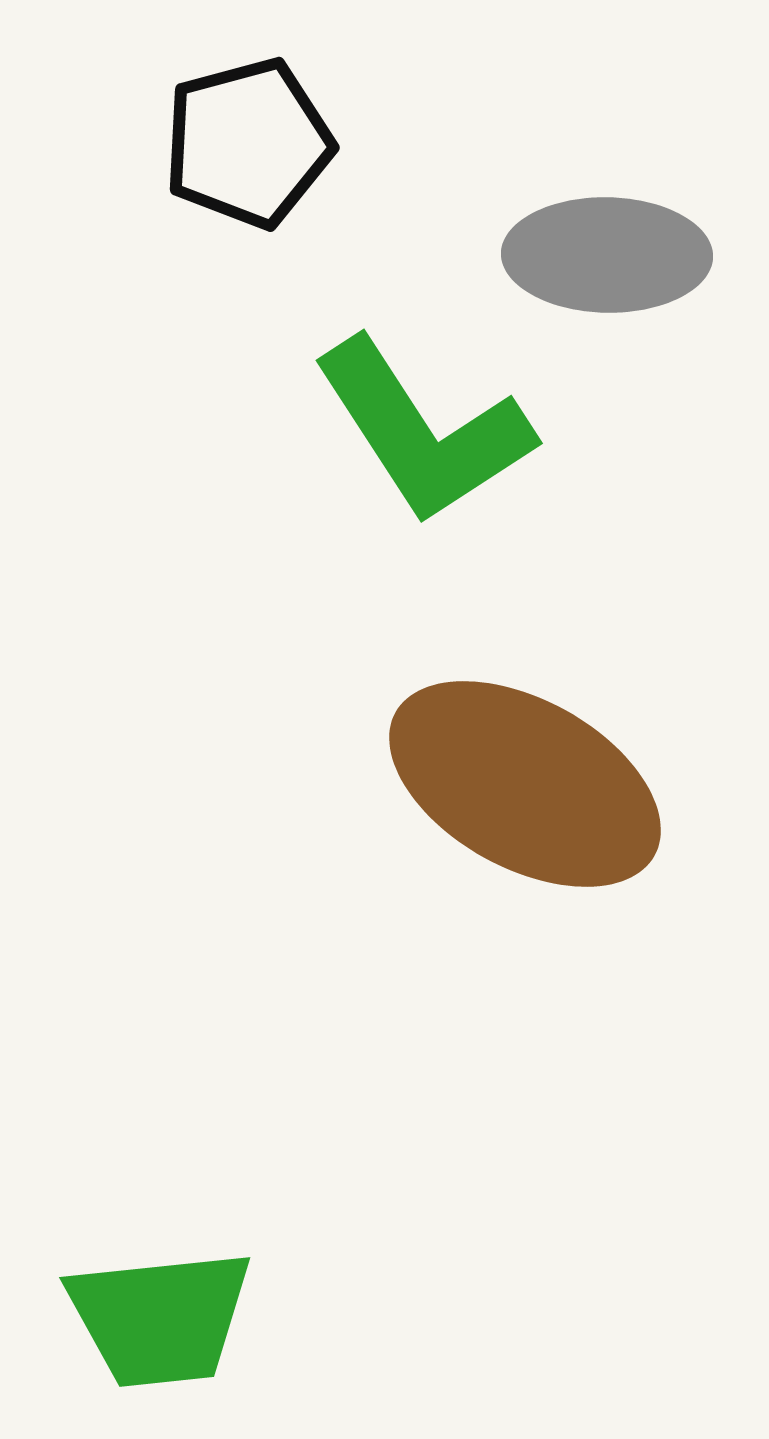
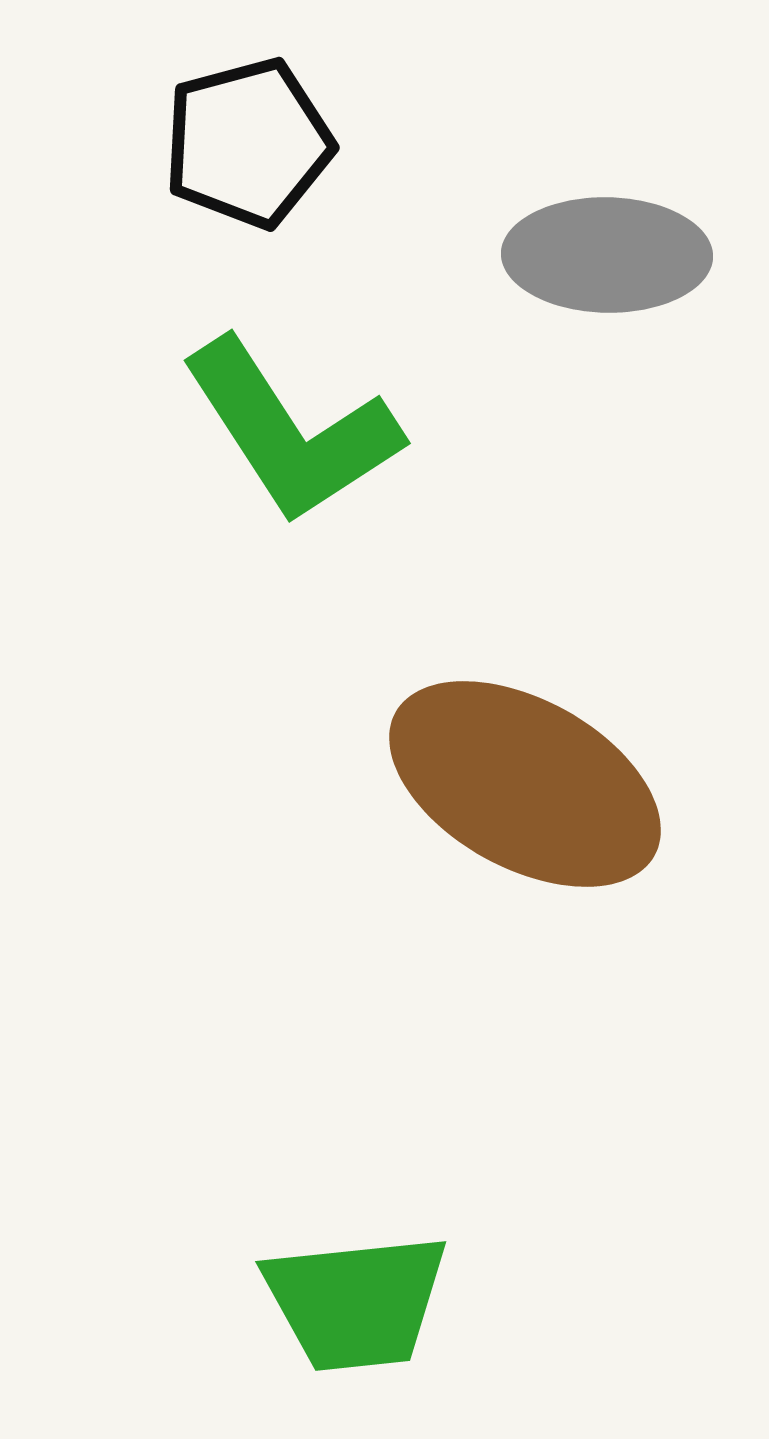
green L-shape: moved 132 px left
green trapezoid: moved 196 px right, 16 px up
